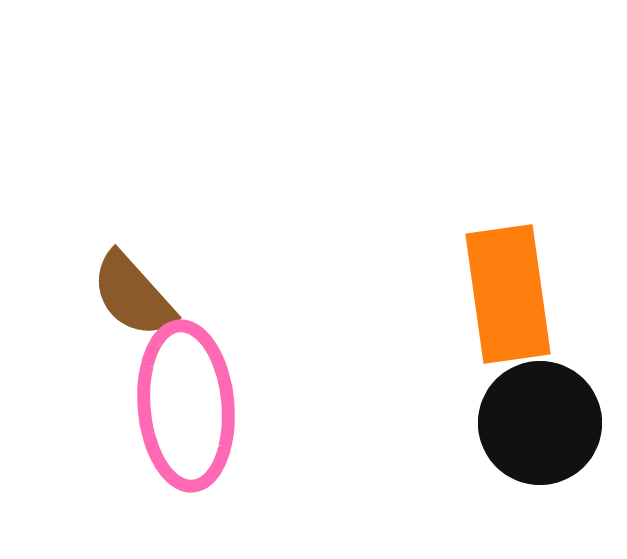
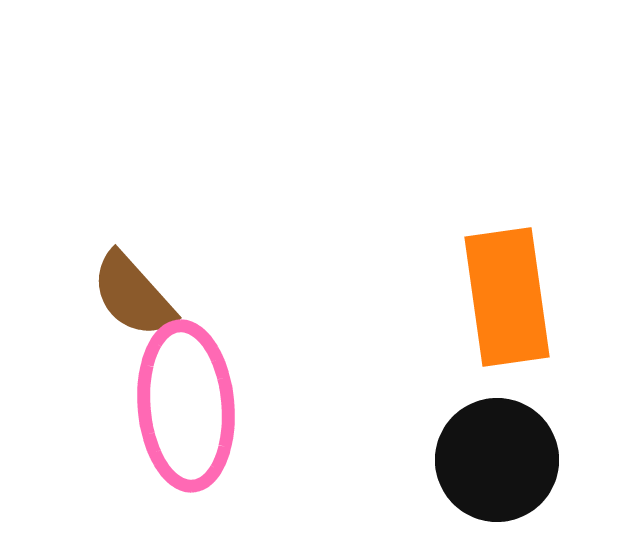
orange rectangle: moved 1 px left, 3 px down
black circle: moved 43 px left, 37 px down
